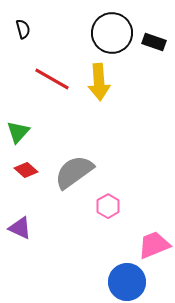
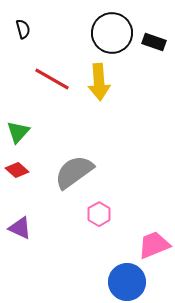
red diamond: moved 9 px left
pink hexagon: moved 9 px left, 8 px down
